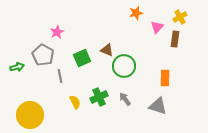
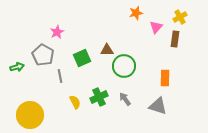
pink triangle: moved 1 px left
brown triangle: rotated 24 degrees counterclockwise
